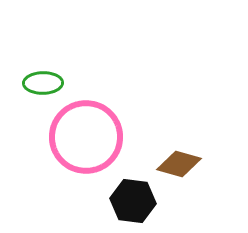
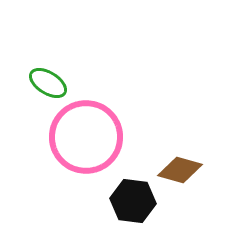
green ellipse: moved 5 px right; rotated 33 degrees clockwise
brown diamond: moved 1 px right, 6 px down
